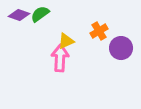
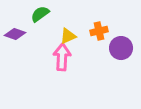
purple diamond: moved 4 px left, 19 px down
orange cross: rotated 18 degrees clockwise
yellow triangle: moved 2 px right, 5 px up
pink arrow: moved 2 px right, 1 px up
